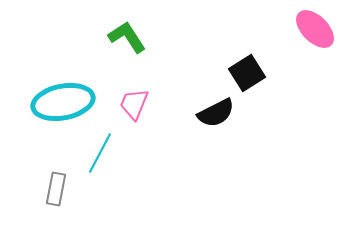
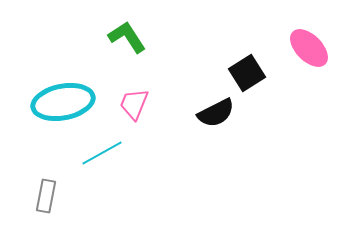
pink ellipse: moved 6 px left, 19 px down
cyan line: moved 2 px right; rotated 33 degrees clockwise
gray rectangle: moved 10 px left, 7 px down
